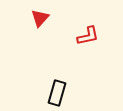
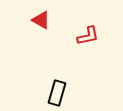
red triangle: moved 1 px right, 2 px down; rotated 42 degrees counterclockwise
